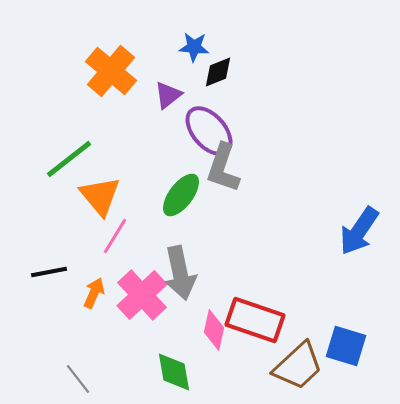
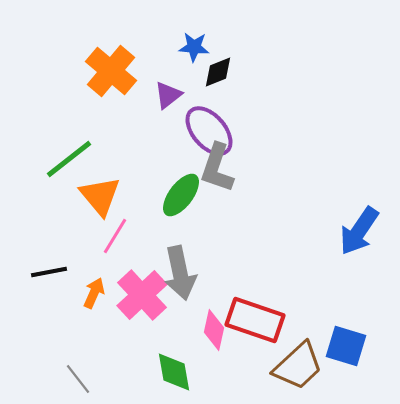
gray L-shape: moved 6 px left
